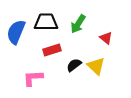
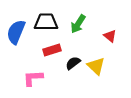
red triangle: moved 4 px right, 2 px up
black semicircle: moved 1 px left, 2 px up
